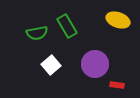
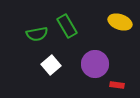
yellow ellipse: moved 2 px right, 2 px down
green semicircle: moved 1 px down
